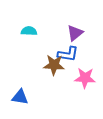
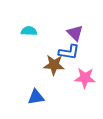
purple triangle: rotated 36 degrees counterclockwise
blue L-shape: moved 1 px right, 2 px up
blue triangle: moved 16 px right; rotated 18 degrees counterclockwise
